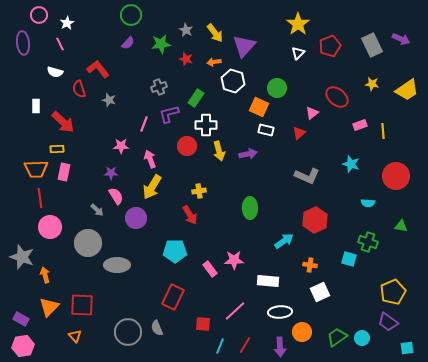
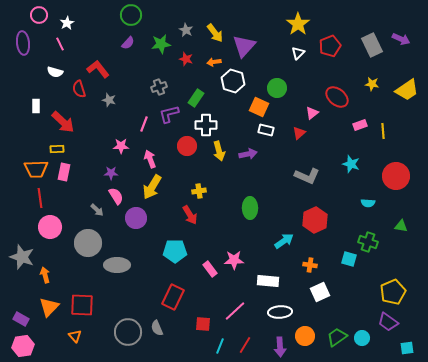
orange circle at (302, 332): moved 3 px right, 4 px down
